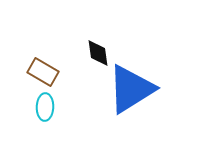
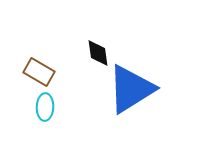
brown rectangle: moved 4 px left
